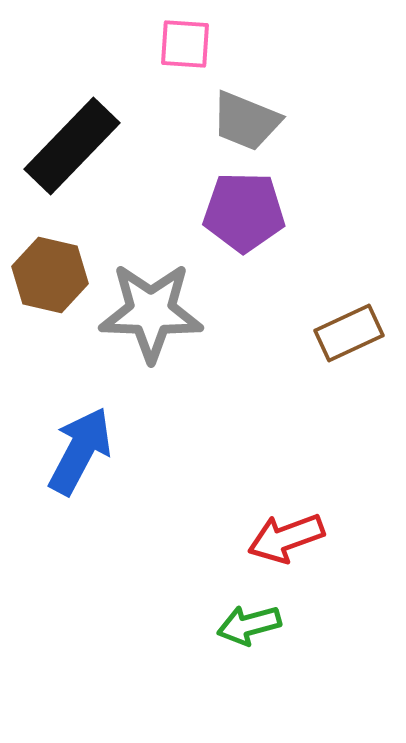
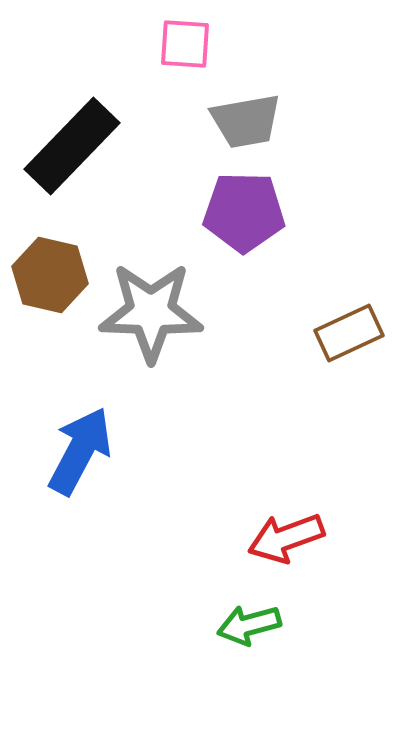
gray trapezoid: rotated 32 degrees counterclockwise
